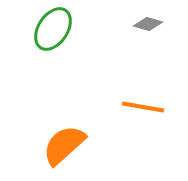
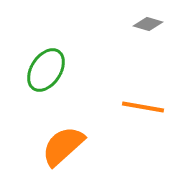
green ellipse: moved 7 px left, 41 px down
orange semicircle: moved 1 px left, 1 px down
